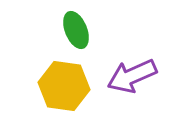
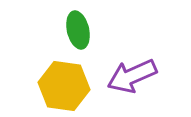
green ellipse: moved 2 px right; rotated 9 degrees clockwise
